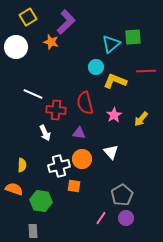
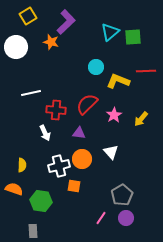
yellow square: moved 1 px up
cyan triangle: moved 1 px left, 12 px up
yellow L-shape: moved 3 px right
white line: moved 2 px left, 1 px up; rotated 36 degrees counterclockwise
red semicircle: moved 2 px right, 1 px down; rotated 60 degrees clockwise
